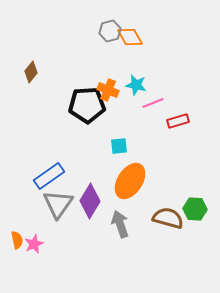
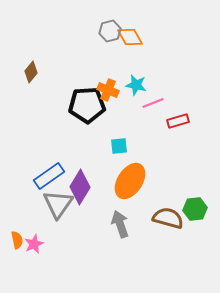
purple diamond: moved 10 px left, 14 px up
green hexagon: rotated 10 degrees counterclockwise
